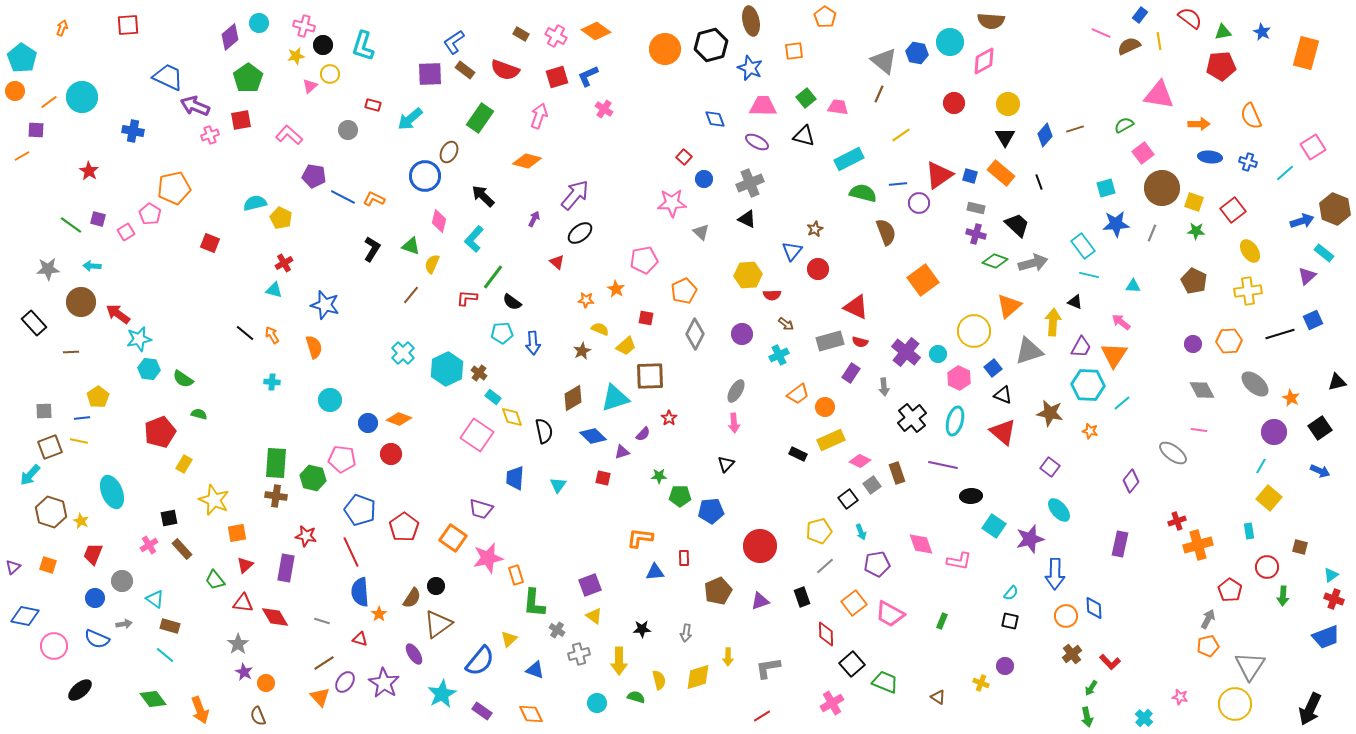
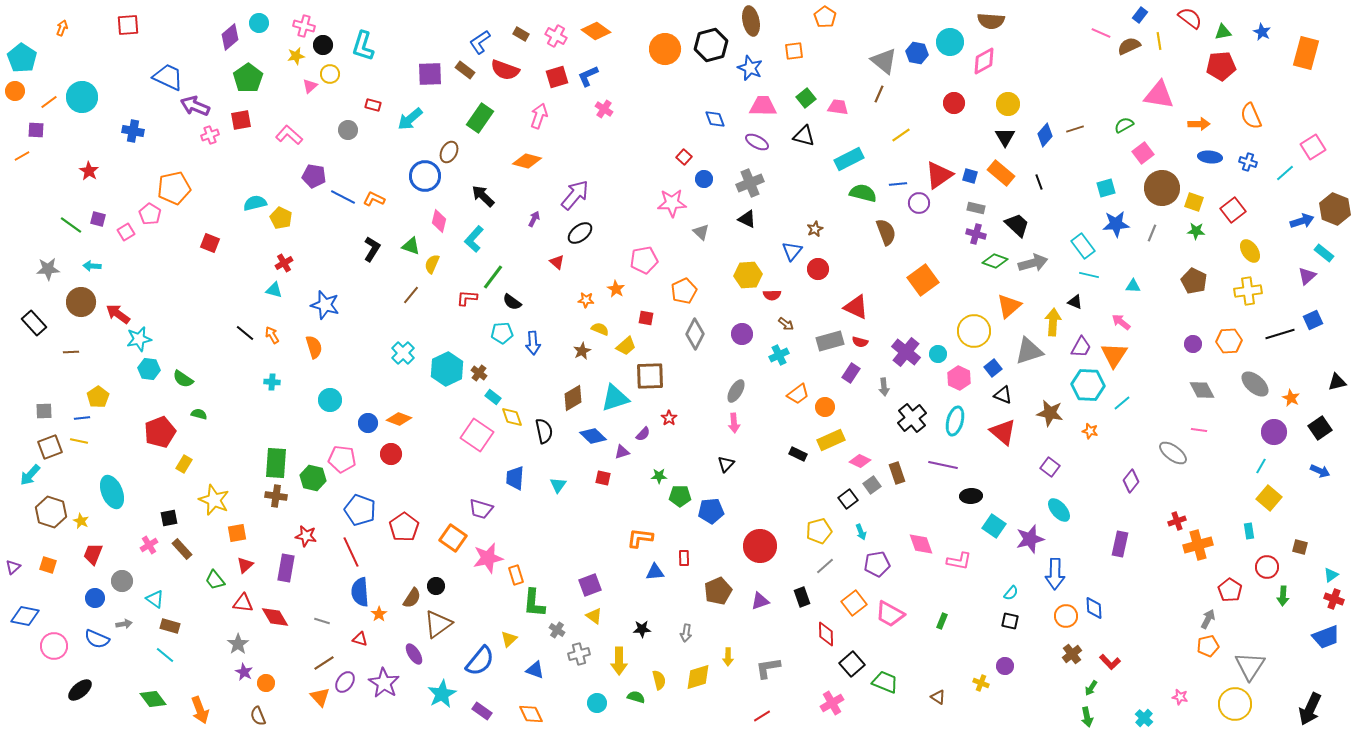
blue L-shape at (454, 42): moved 26 px right
